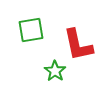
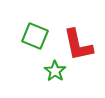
green square: moved 4 px right, 6 px down; rotated 32 degrees clockwise
